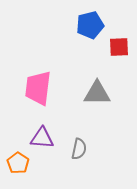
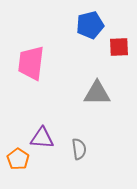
pink trapezoid: moved 7 px left, 25 px up
gray semicircle: rotated 20 degrees counterclockwise
orange pentagon: moved 4 px up
